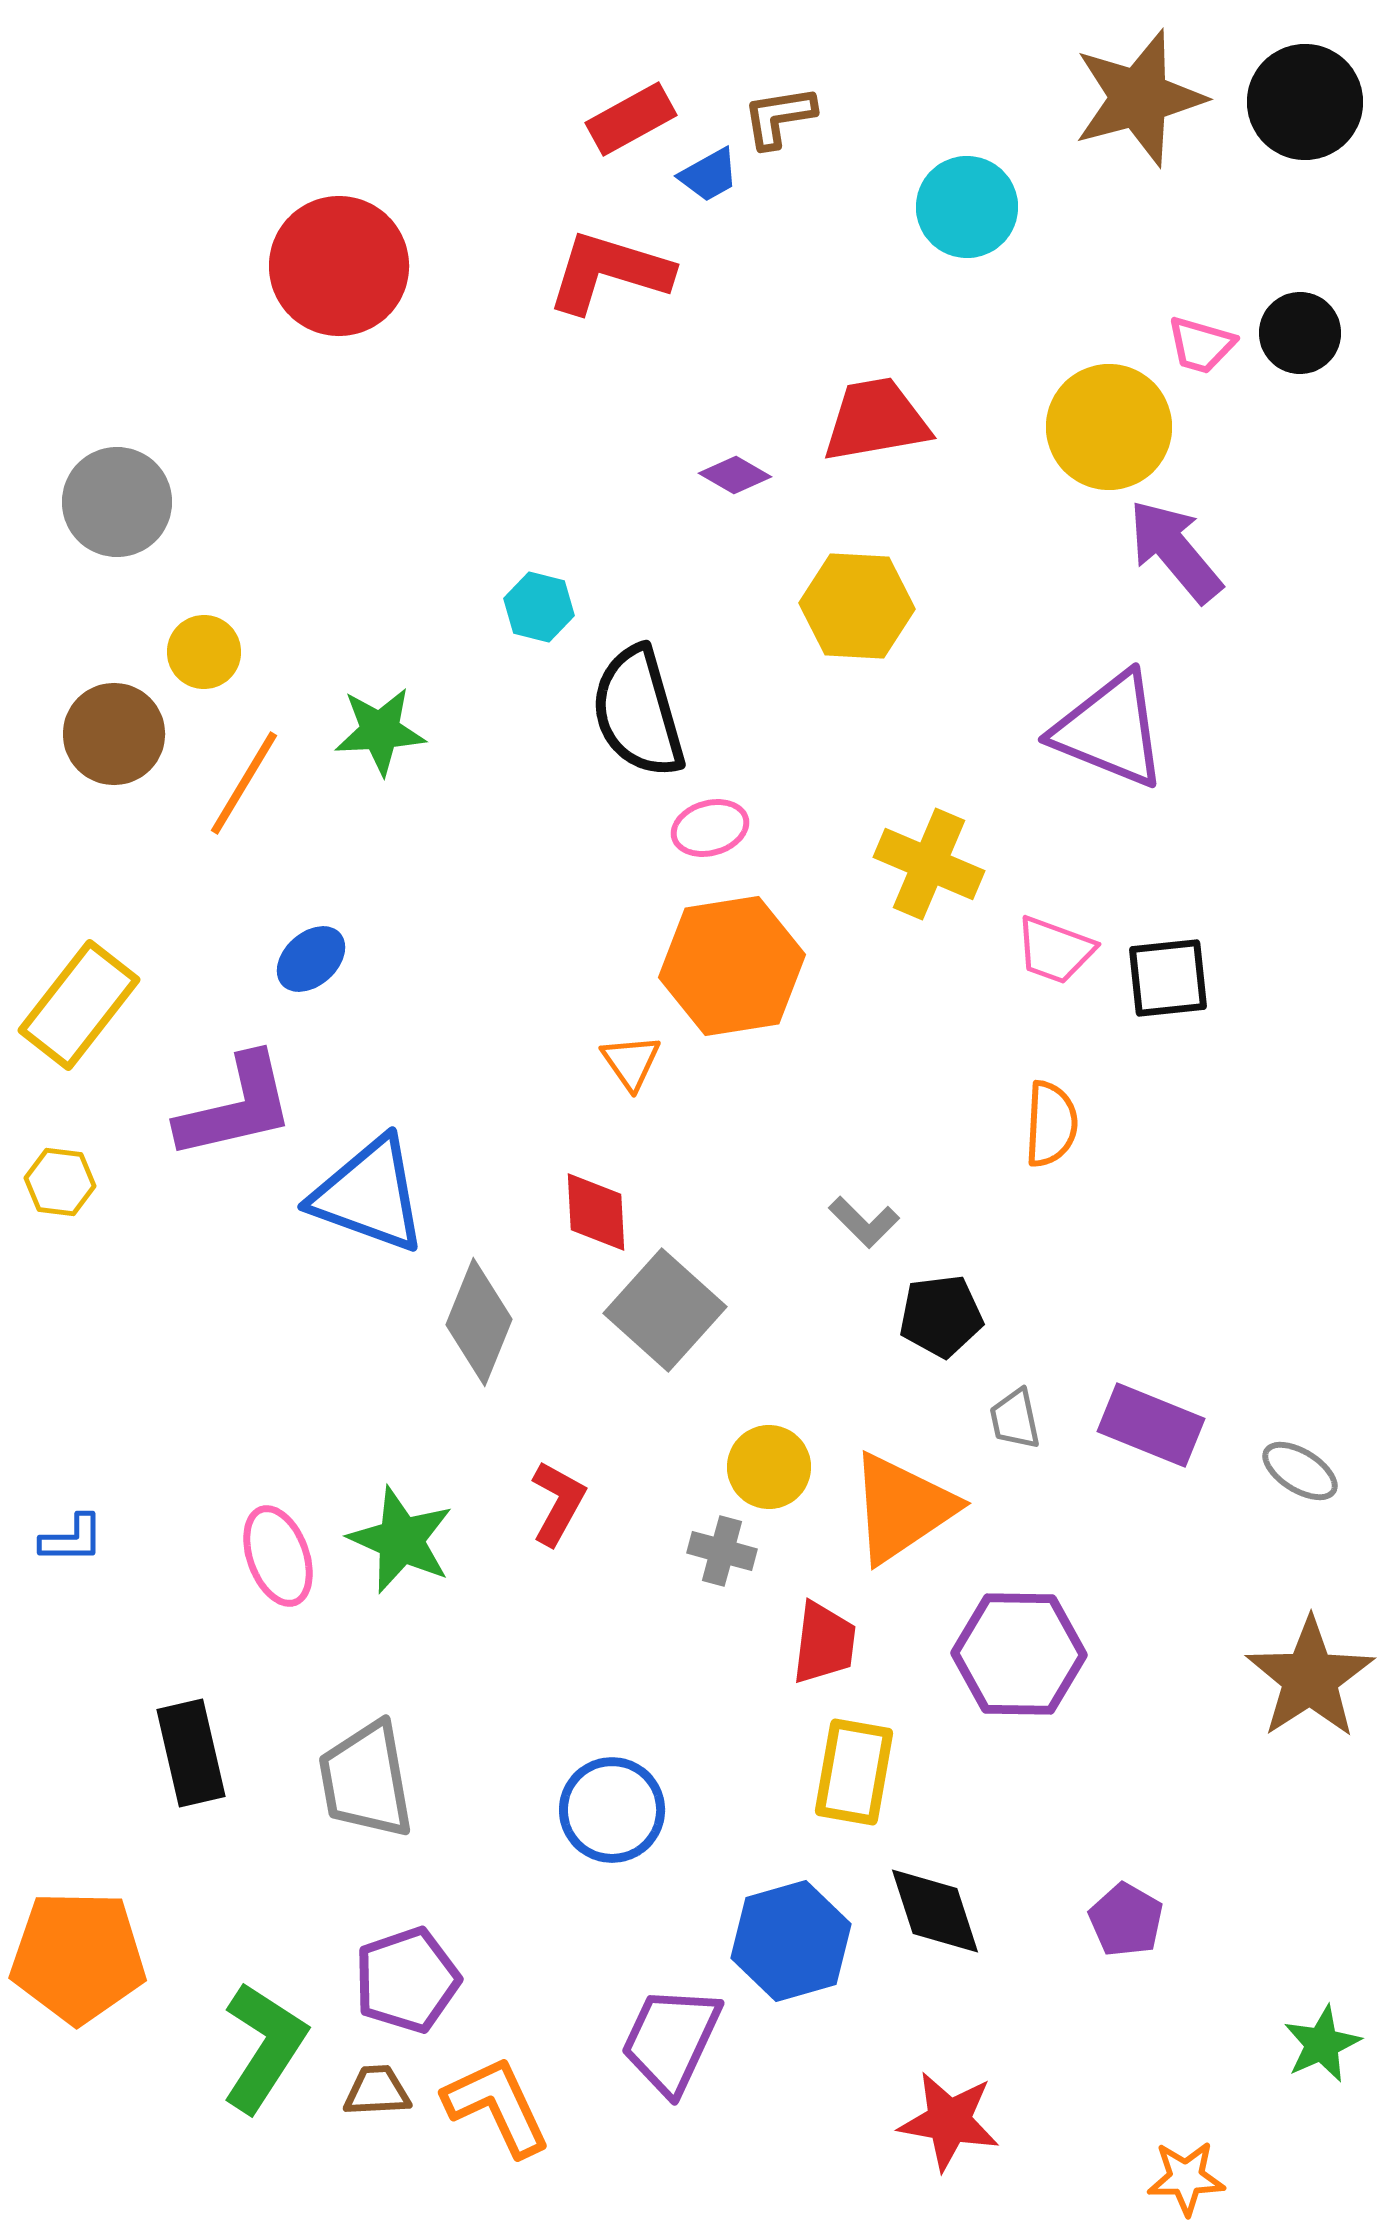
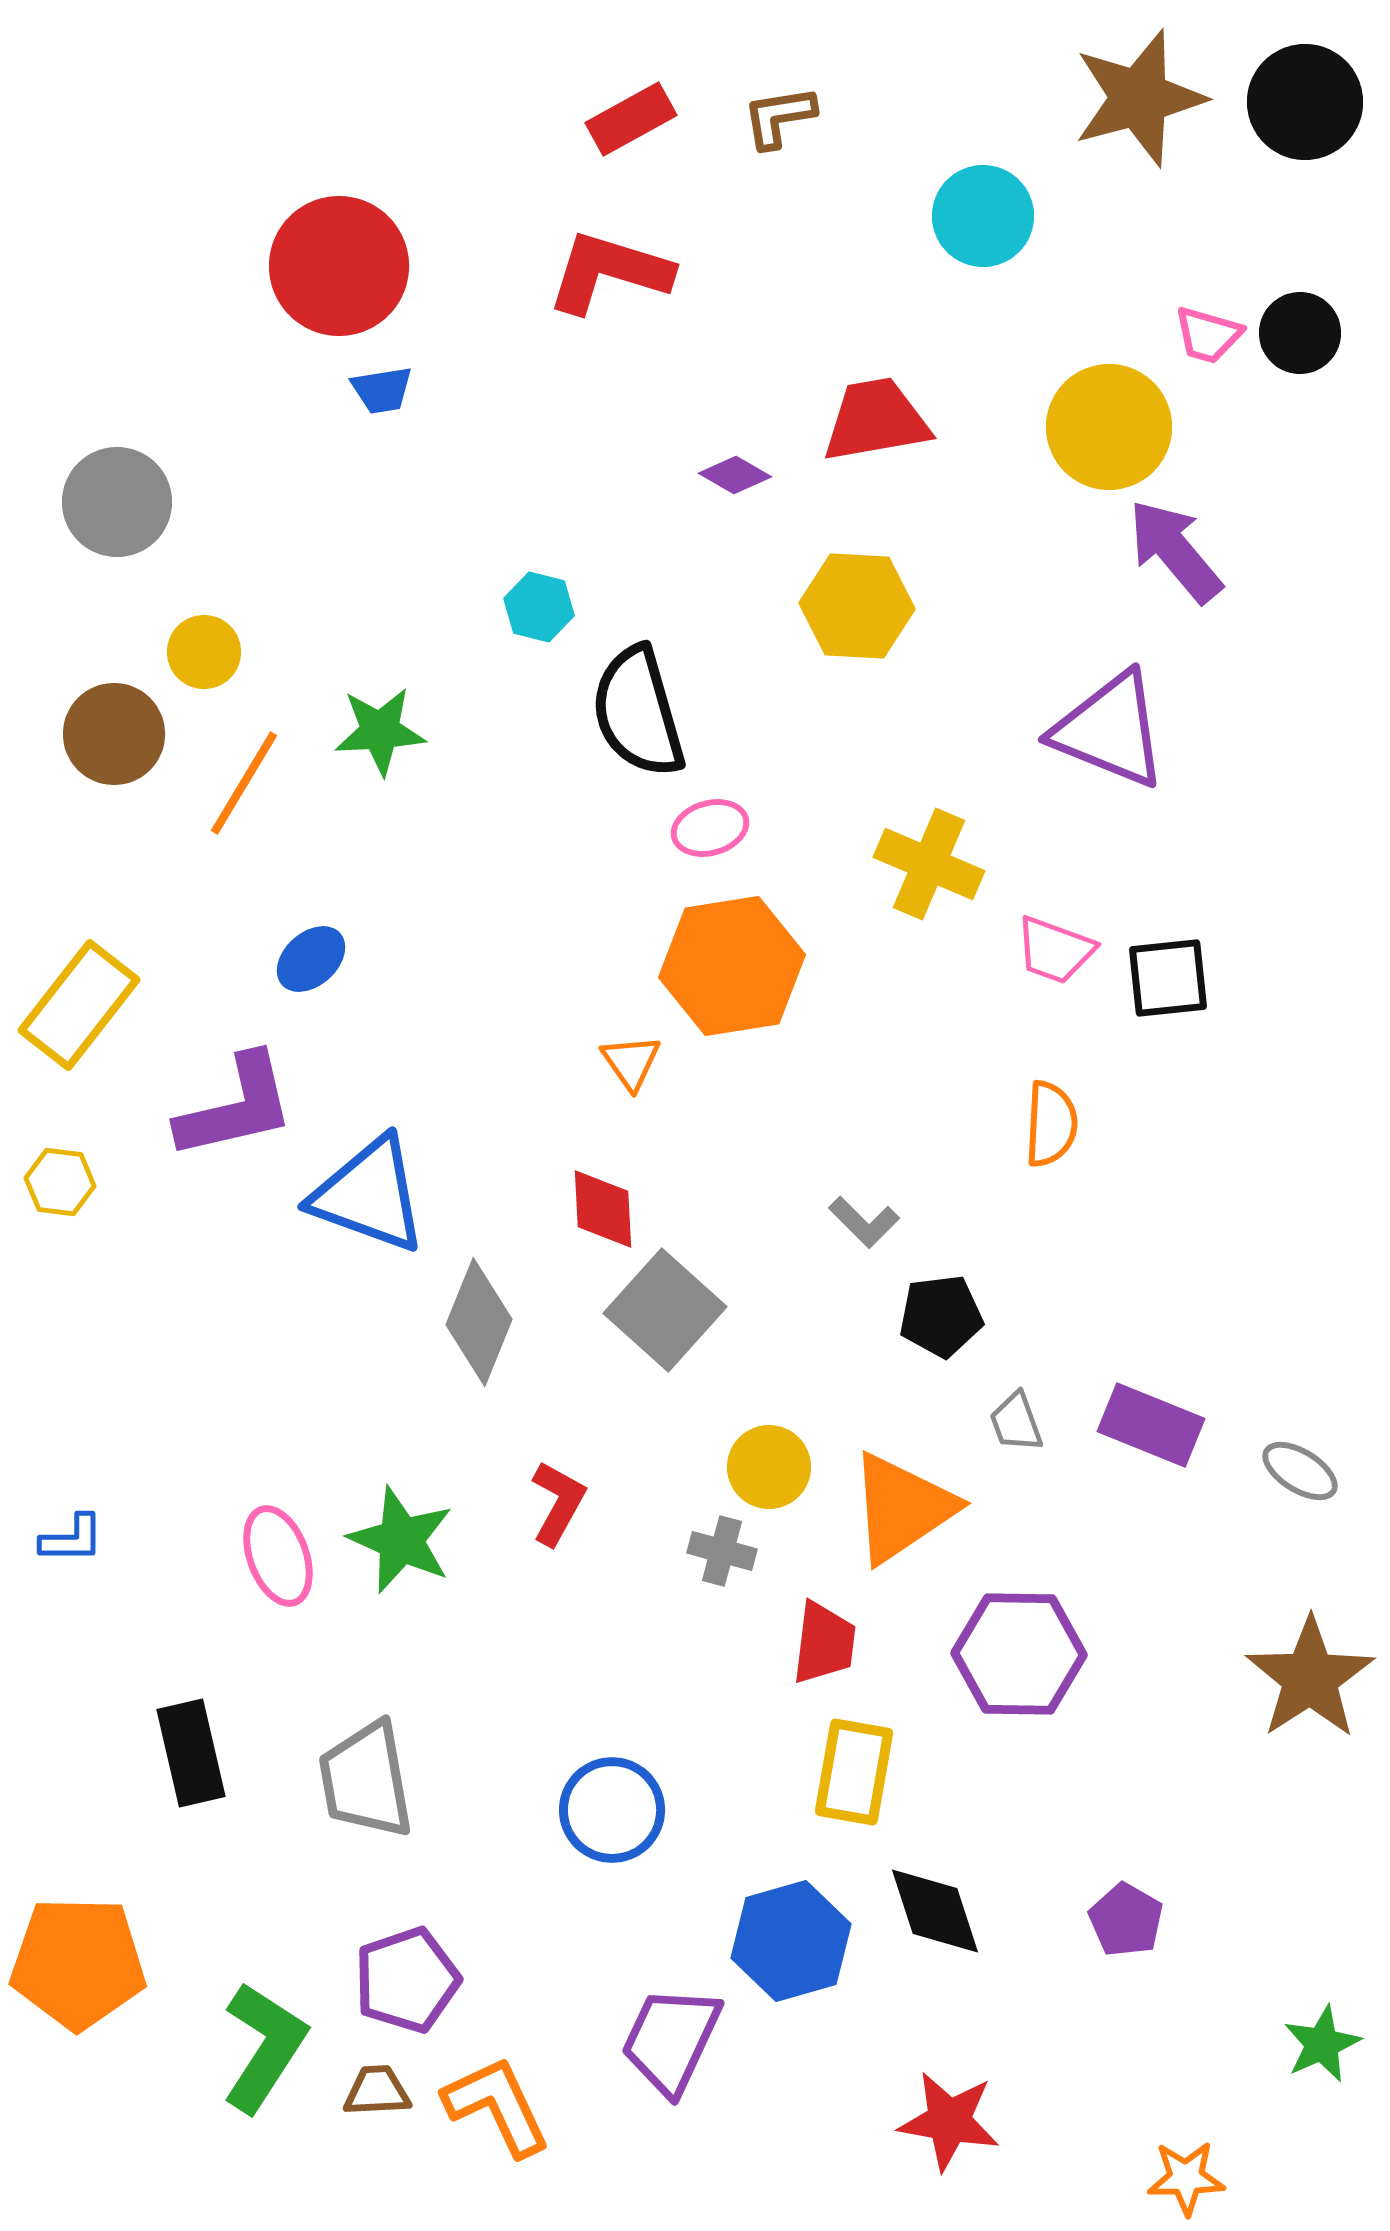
blue trapezoid at (709, 175): moved 327 px left, 215 px down; rotated 20 degrees clockwise
cyan circle at (967, 207): moved 16 px right, 9 px down
pink trapezoid at (1201, 345): moved 7 px right, 10 px up
red diamond at (596, 1212): moved 7 px right, 3 px up
gray trapezoid at (1015, 1419): moved 1 px right, 3 px down; rotated 8 degrees counterclockwise
orange pentagon at (78, 1957): moved 6 px down
